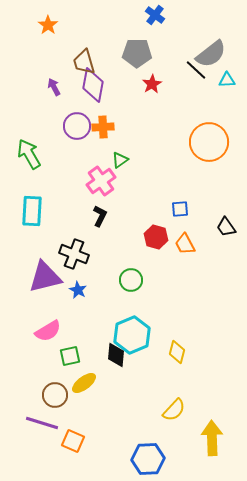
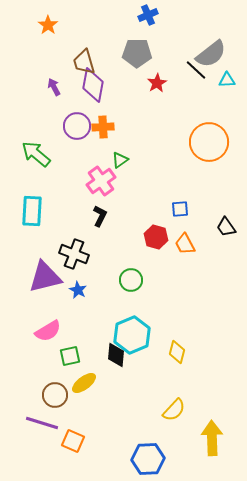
blue cross: moved 7 px left; rotated 30 degrees clockwise
red star: moved 5 px right, 1 px up
green arrow: moved 7 px right; rotated 20 degrees counterclockwise
